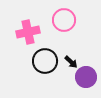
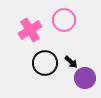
pink cross: moved 2 px right, 2 px up; rotated 20 degrees counterclockwise
black circle: moved 2 px down
purple circle: moved 1 px left, 1 px down
